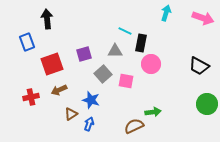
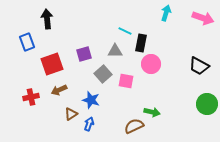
green arrow: moved 1 px left; rotated 21 degrees clockwise
